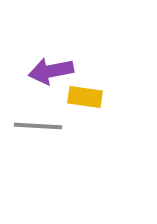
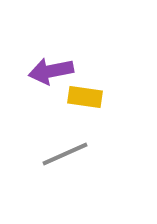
gray line: moved 27 px right, 28 px down; rotated 27 degrees counterclockwise
